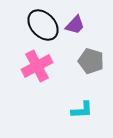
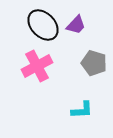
purple trapezoid: moved 1 px right
gray pentagon: moved 3 px right, 2 px down
